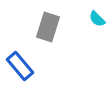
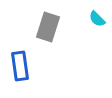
blue rectangle: rotated 32 degrees clockwise
